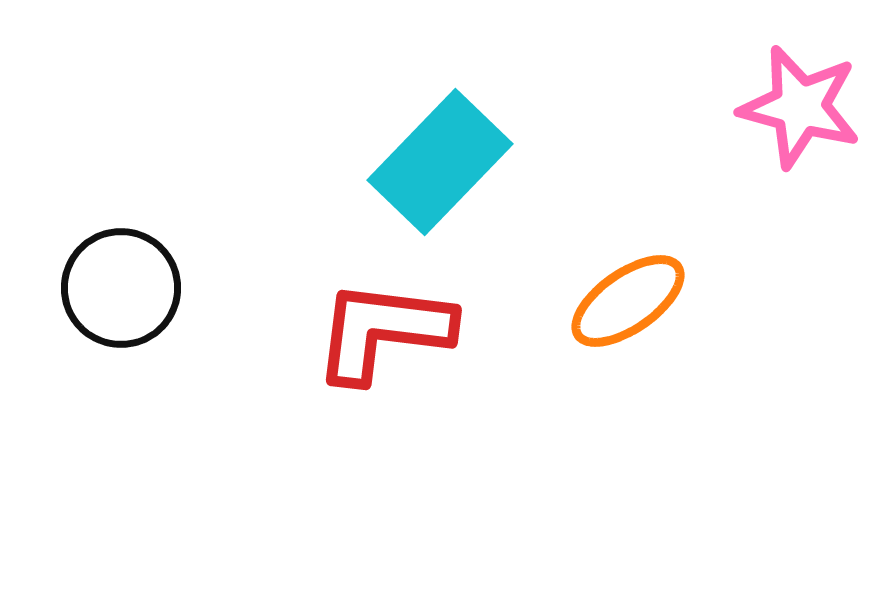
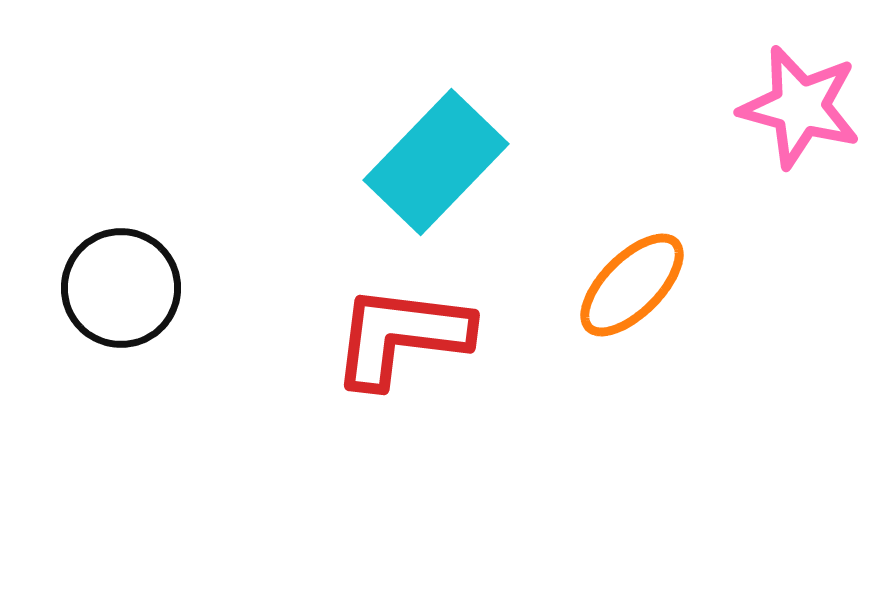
cyan rectangle: moved 4 px left
orange ellipse: moved 4 px right, 16 px up; rotated 10 degrees counterclockwise
red L-shape: moved 18 px right, 5 px down
